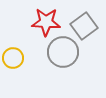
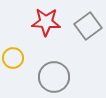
gray square: moved 4 px right
gray circle: moved 9 px left, 25 px down
